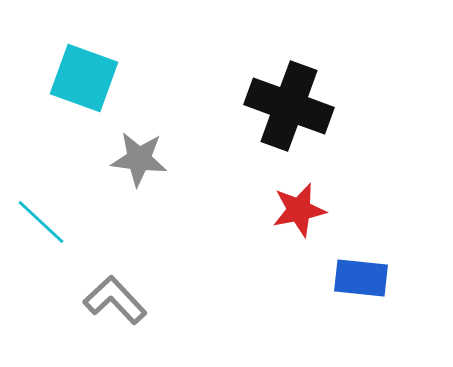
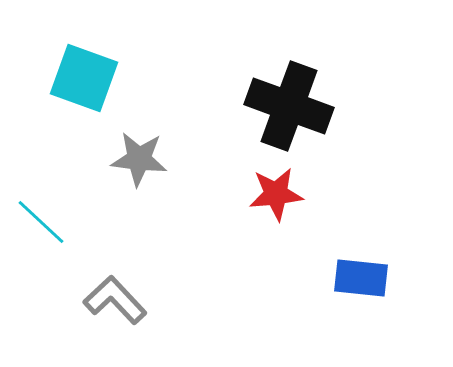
red star: moved 23 px left, 16 px up; rotated 6 degrees clockwise
